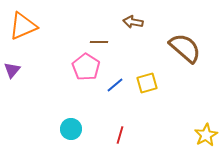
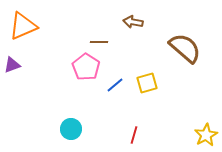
purple triangle: moved 5 px up; rotated 30 degrees clockwise
red line: moved 14 px right
